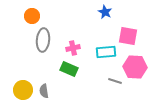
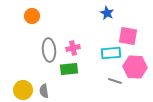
blue star: moved 2 px right, 1 px down
gray ellipse: moved 6 px right, 10 px down; rotated 10 degrees counterclockwise
cyan rectangle: moved 5 px right, 1 px down
green rectangle: rotated 30 degrees counterclockwise
